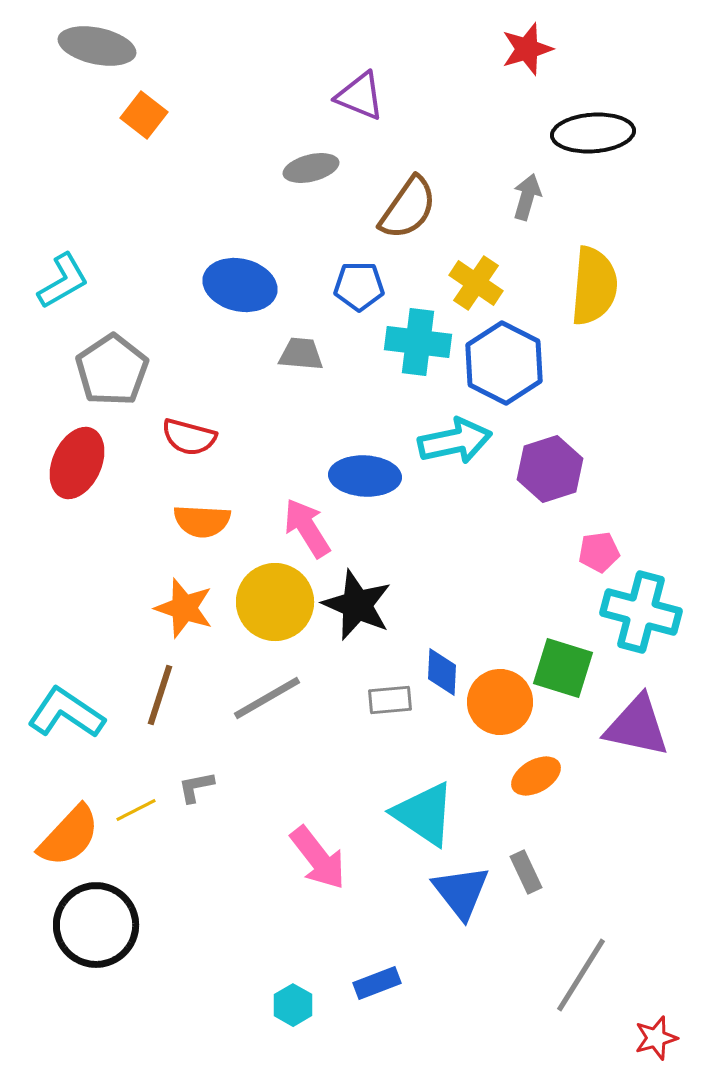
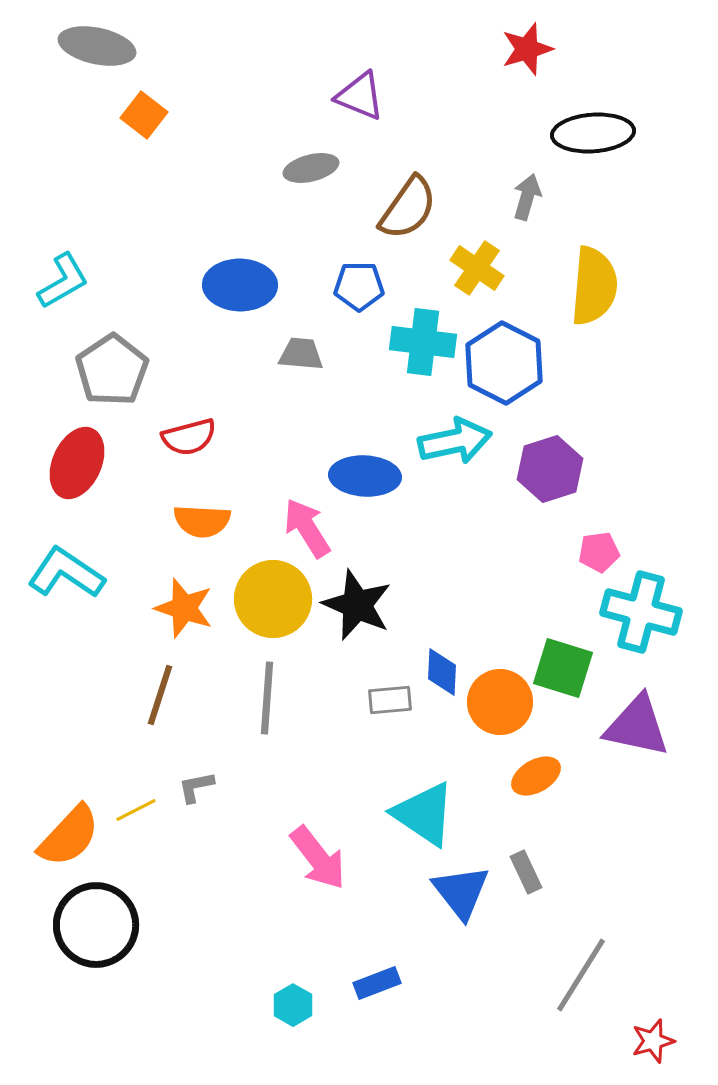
yellow cross at (476, 283): moved 1 px right, 15 px up
blue ellipse at (240, 285): rotated 12 degrees counterclockwise
cyan cross at (418, 342): moved 5 px right
red semicircle at (189, 437): rotated 30 degrees counterclockwise
yellow circle at (275, 602): moved 2 px left, 3 px up
gray line at (267, 698): rotated 56 degrees counterclockwise
cyan L-shape at (66, 713): moved 140 px up
red star at (656, 1038): moved 3 px left, 3 px down
